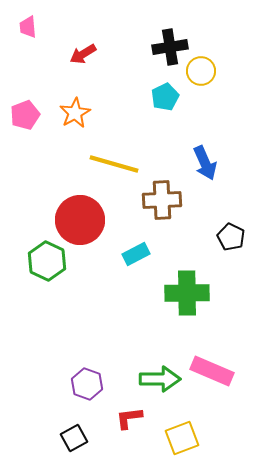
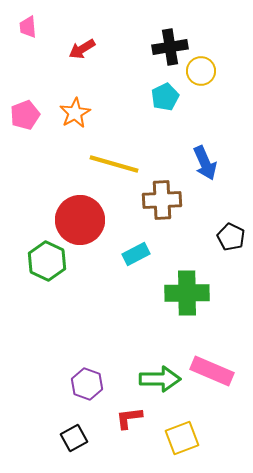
red arrow: moved 1 px left, 5 px up
